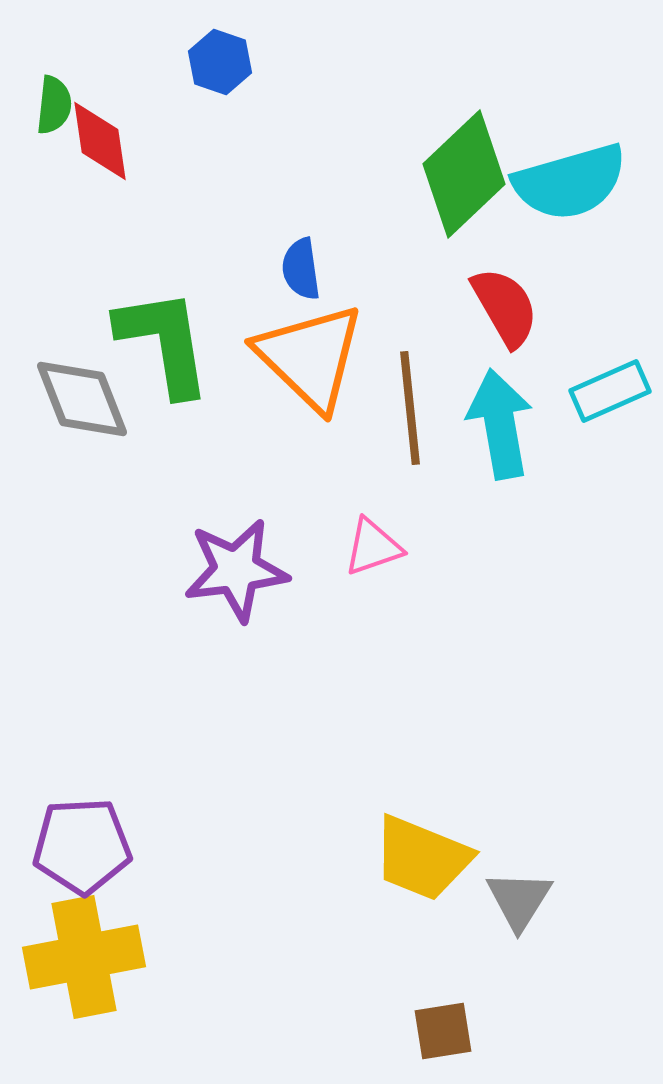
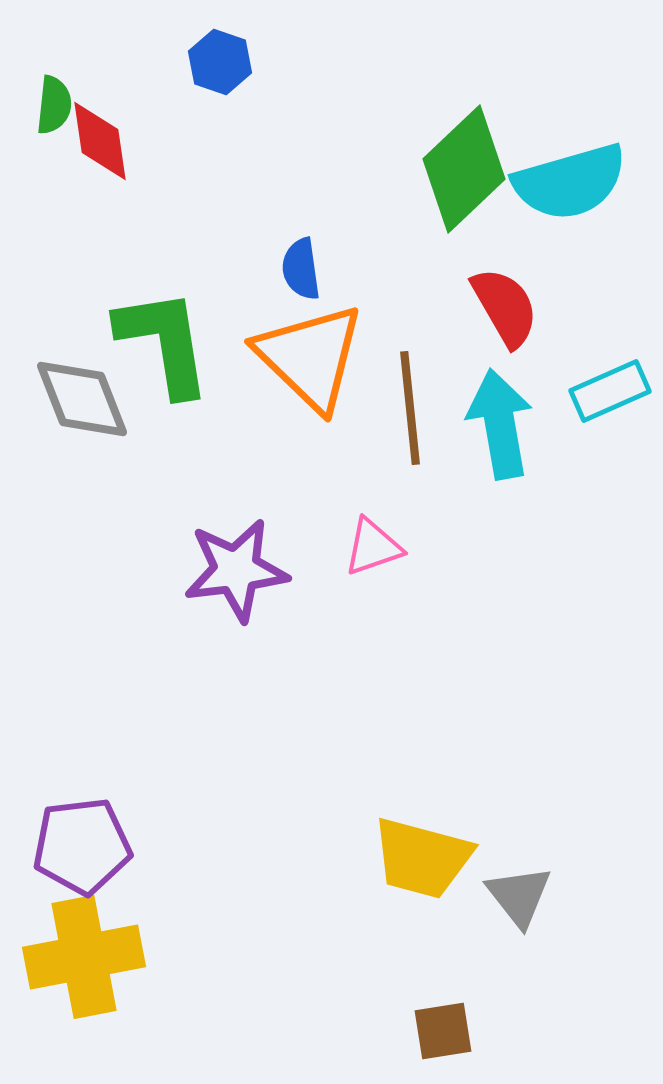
green diamond: moved 5 px up
purple pentagon: rotated 4 degrees counterclockwise
yellow trapezoid: rotated 7 degrees counterclockwise
gray triangle: moved 4 px up; rotated 10 degrees counterclockwise
